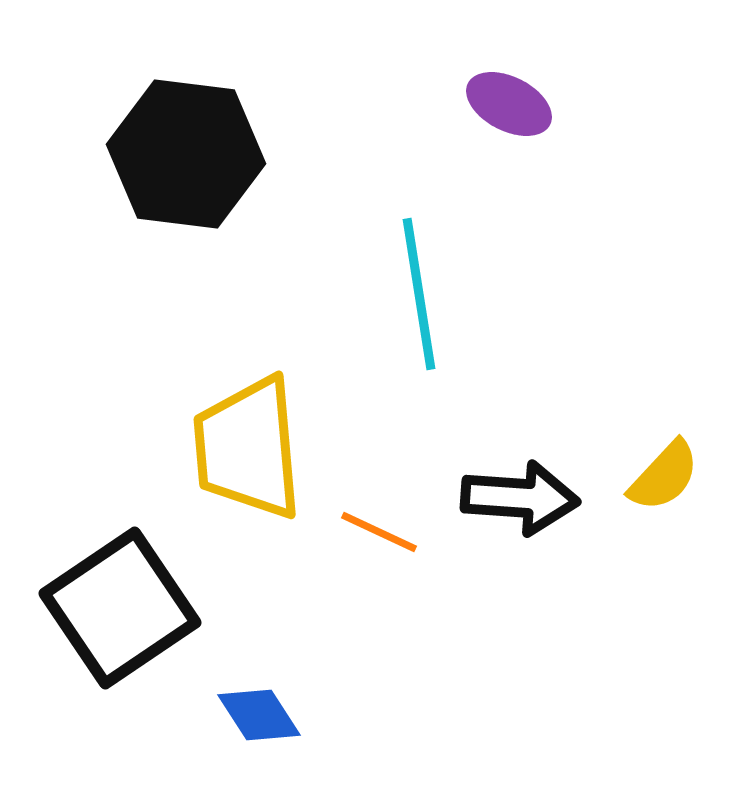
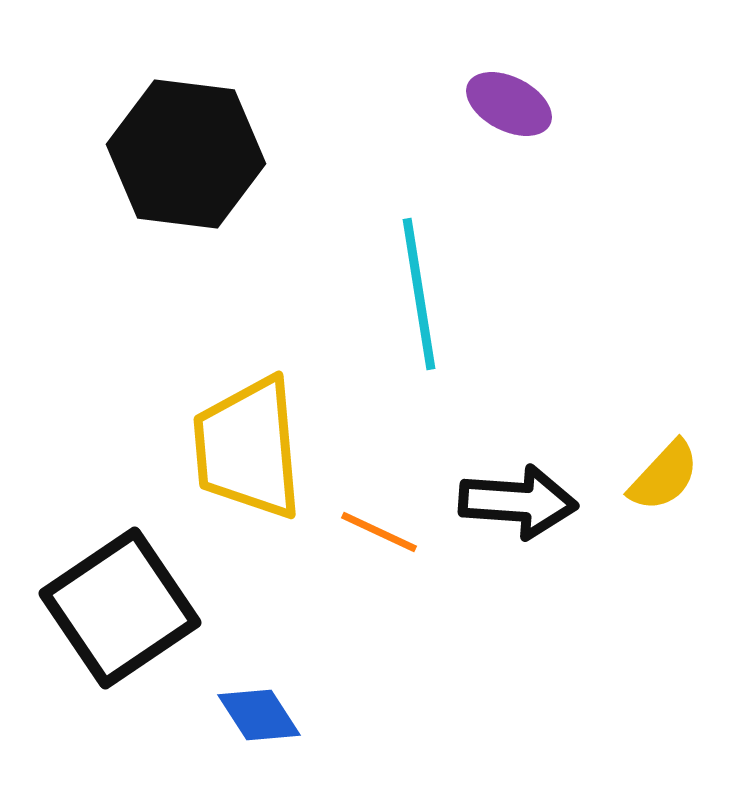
black arrow: moved 2 px left, 4 px down
